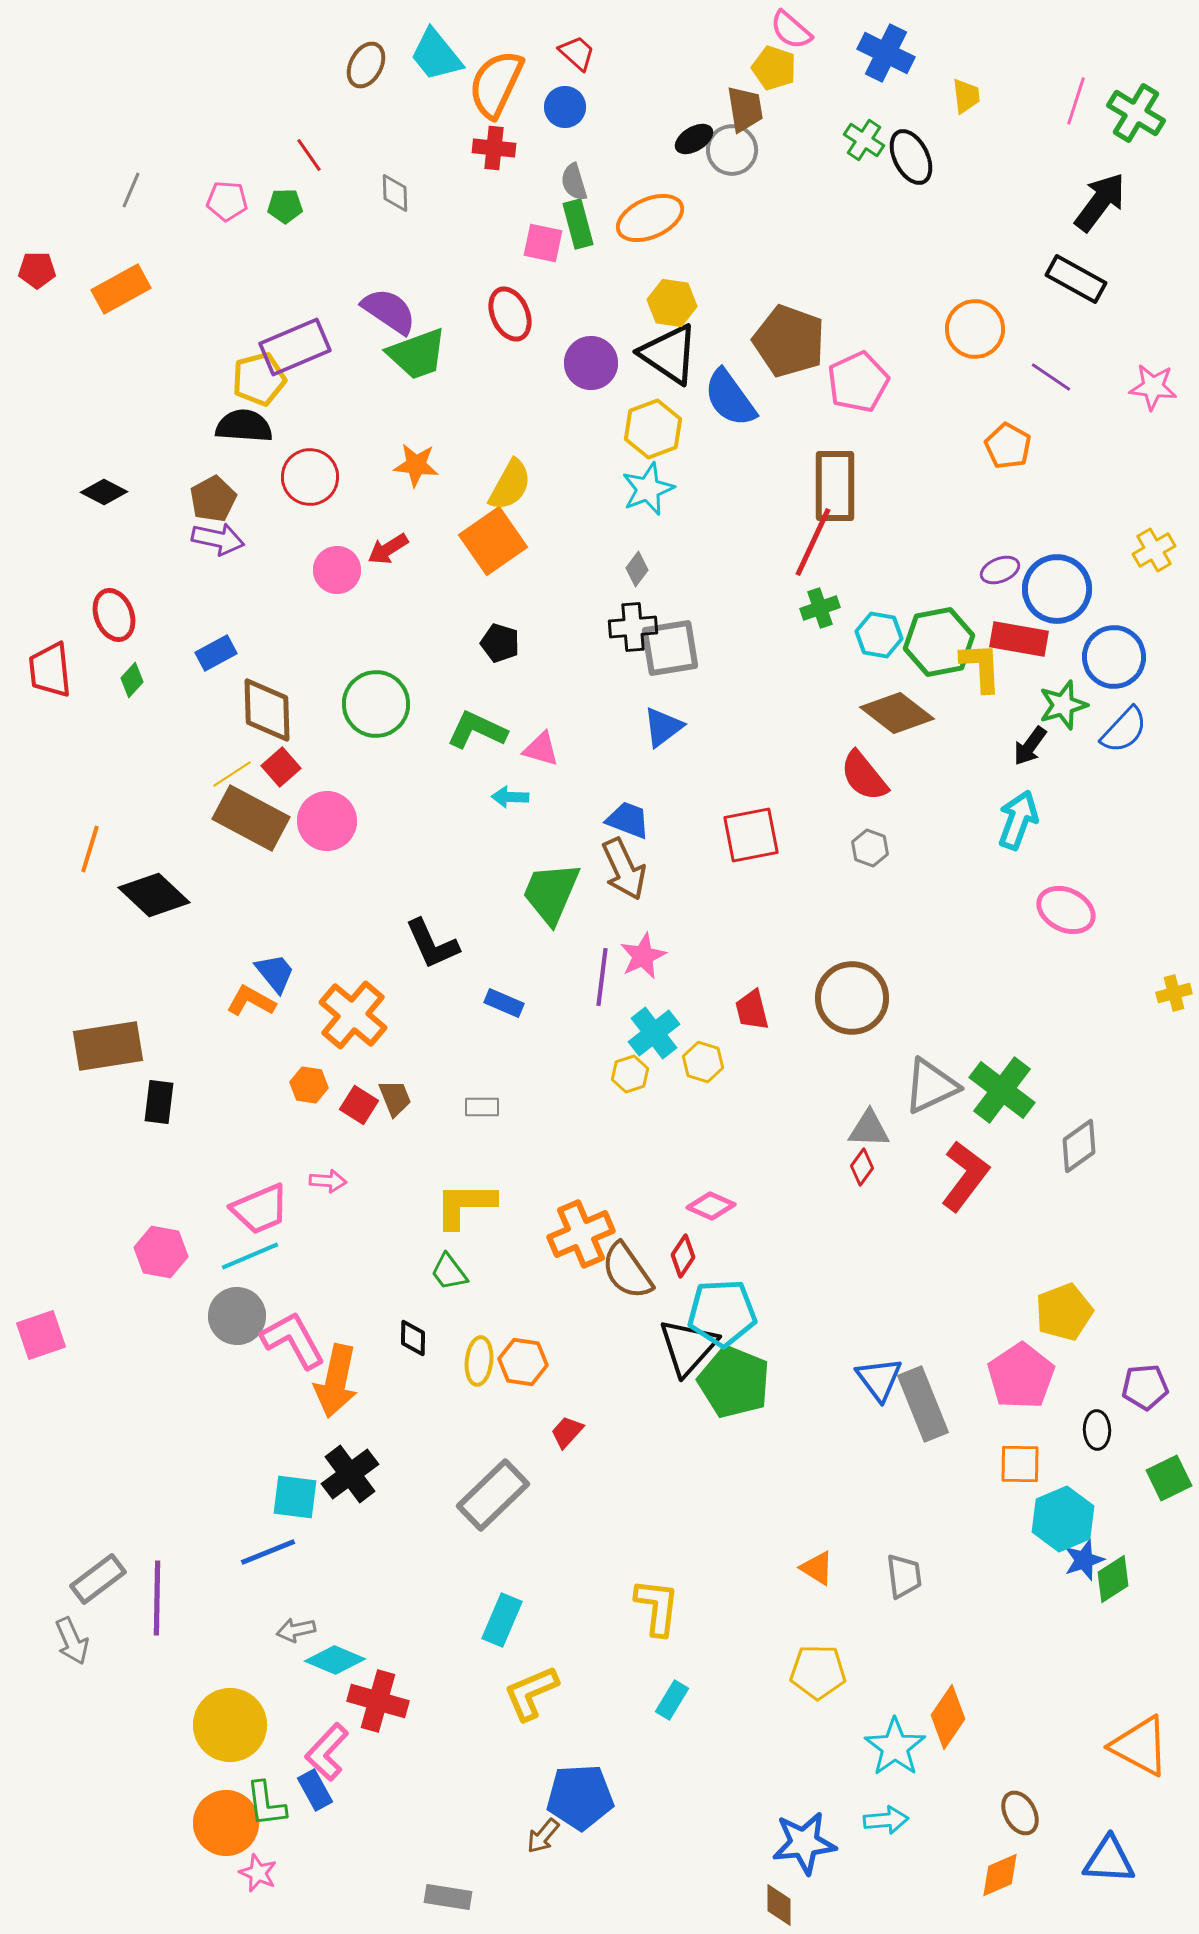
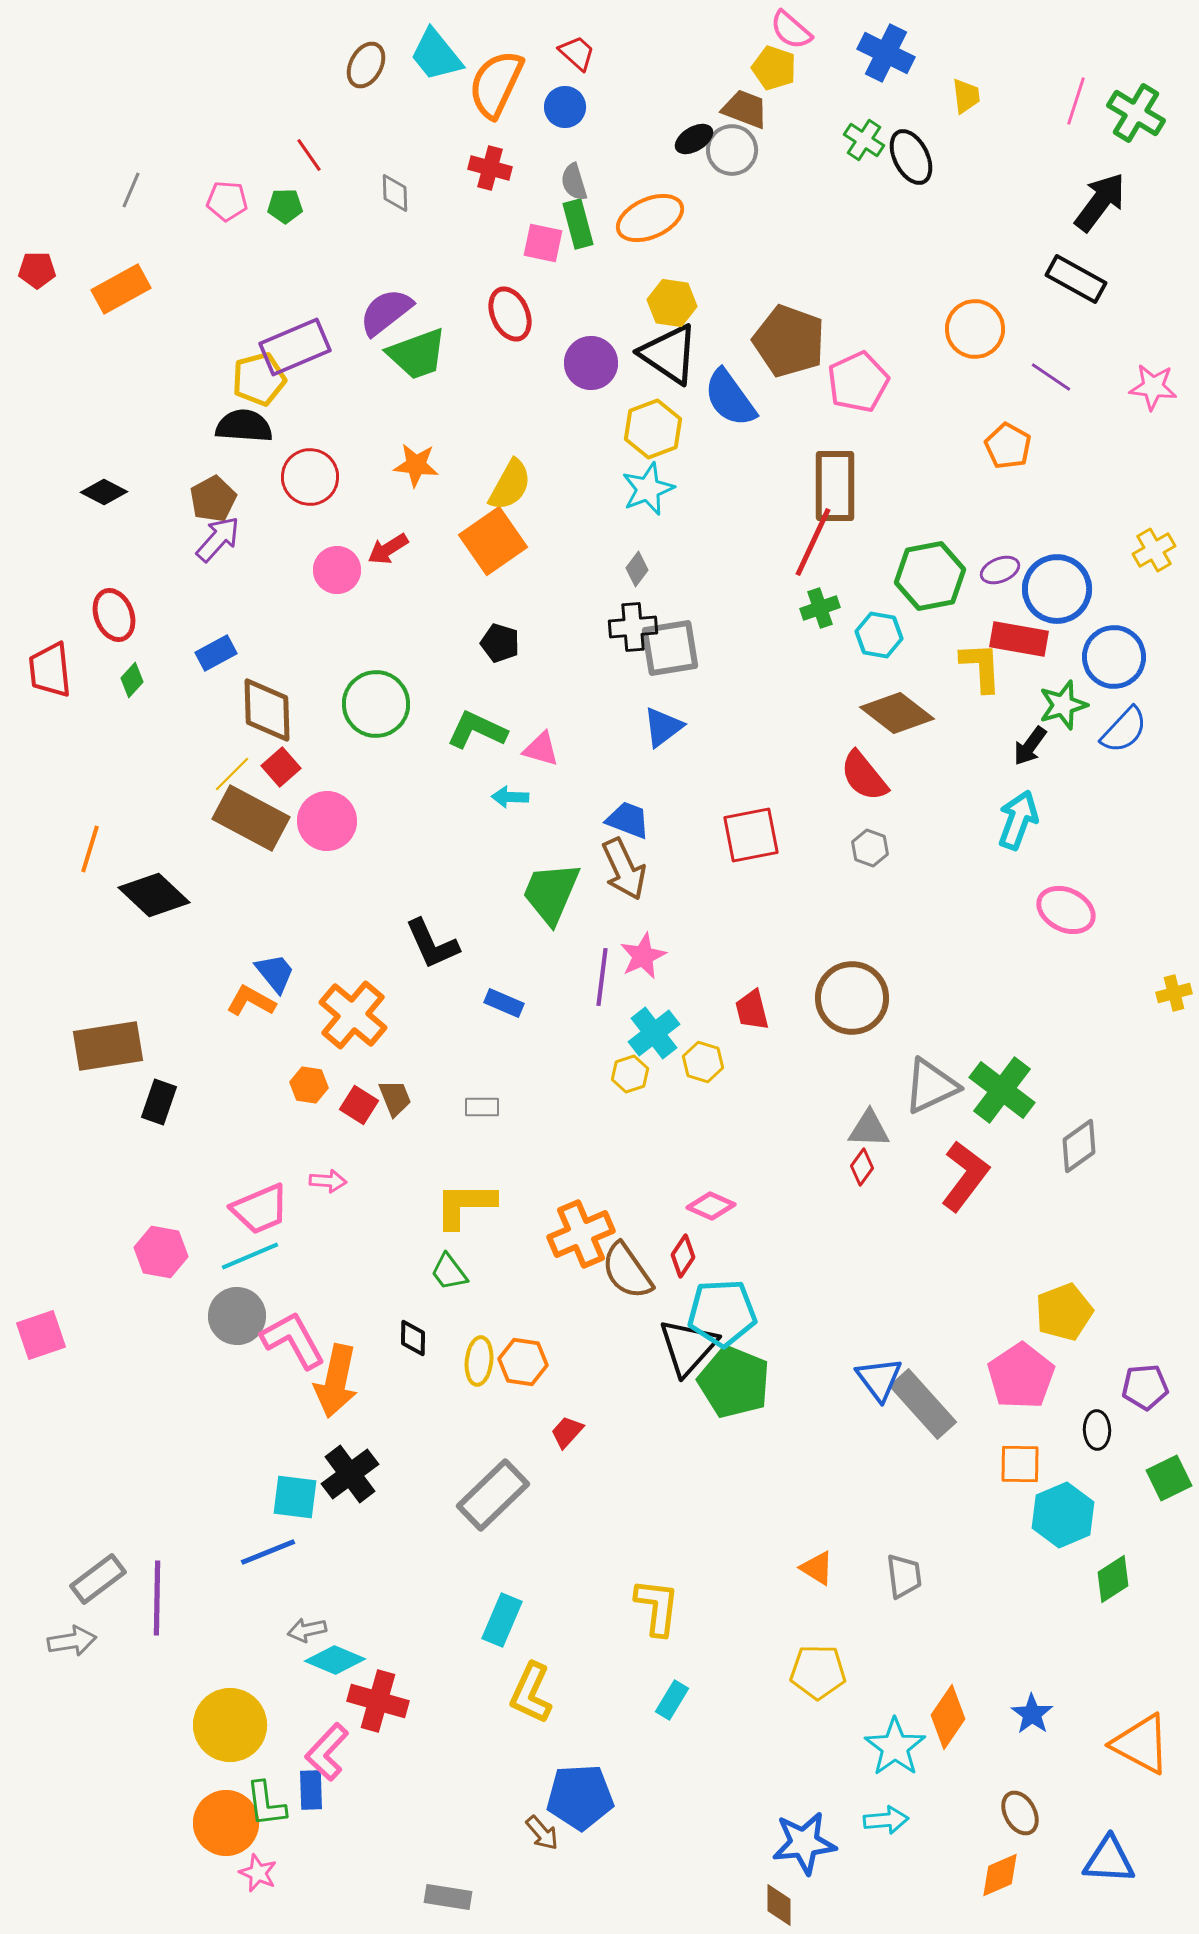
brown trapezoid at (745, 109): rotated 60 degrees counterclockwise
red cross at (494, 148): moved 4 px left, 20 px down; rotated 9 degrees clockwise
purple semicircle at (389, 311): moved 3 px left, 1 px down; rotated 72 degrees counterclockwise
purple arrow at (218, 539): rotated 60 degrees counterclockwise
green hexagon at (939, 642): moved 9 px left, 66 px up
yellow line at (232, 774): rotated 12 degrees counterclockwise
black rectangle at (159, 1102): rotated 12 degrees clockwise
gray rectangle at (923, 1404): rotated 20 degrees counterclockwise
cyan hexagon at (1063, 1519): moved 4 px up
blue star at (1084, 1560): moved 52 px left, 154 px down; rotated 18 degrees counterclockwise
gray arrow at (296, 1630): moved 11 px right
gray arrow at (72, 1641): rotated 75 degrees counterclockwise
yellow L-shape at (531, 1693): rotated 42 degrees counterclockwise
orange triangle at (1140, 1746): moved 1 px right, 2 px up
blue rectangle at (315, 1790): moved 4 px left; rotated 27 degrees clockwise
brown arrow at (543, 1836): moved 1 px left, 3 px up; rotated 81 degrees counterclockwise
